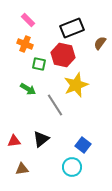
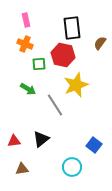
pink rectangle: moved 2 px left; rotated 32 degrees clockwise
black rectangle: rotated 75 degrees counterclockwise
green square: rotated 16 degrees counterclockwise
blue square: moved 11 px right
